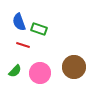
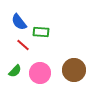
blue semicircle: rotated 18 degrees counterclockwise
green rectangle: moved 2 px right, 3 px down; rotated 14 degrees counterclockwise
red line: rotated 24 degrees clockwise
brown circle: moved 3 px down
